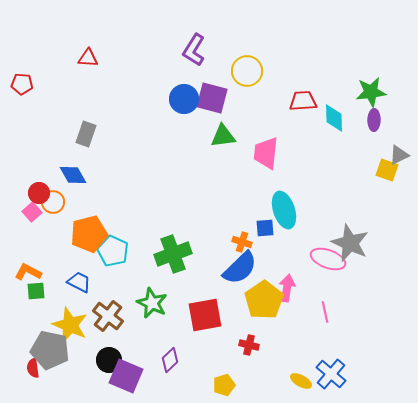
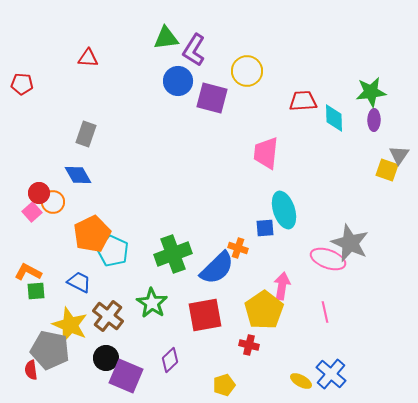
blue circle at (184, 99): moved 6 px left, 18 px up
green triangle at (223, 136): moved 57 px left, 98 px up
gray triangle at (399, 155): rotated 30 degrees counterclockwise
blue diamond at (73, 175): moved 5 px right
orange pentagon at (89, 234): moved 3 px right; rotated 12 degrees counterclockwise
orange cross at (242, 242): moved 4 px left, 6 px down
blue semicircle at (240, 268): moved 23 px left
pink arrow at (287, 288): moved 5 px left, 2 px up
yellow pentagon at (264, 300): moved 10 px down
green star at (152, 303): rotated 8 degrees clockwise
black circle at (109, 360): moved 3 px left, 2 px up
red semicircle at (33, 368): moved 2 px left, 2 px down
